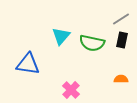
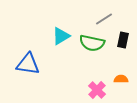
gray line: moved 17 px left
cyan triangle: rotated 18 degrees clockwise
black rectangle: moved 1 px right
pink cross: moved 26 px right
